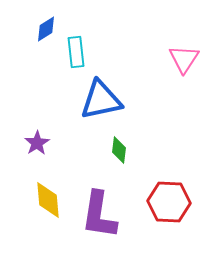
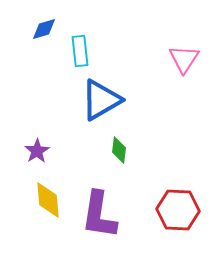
blue diamond: moved 2 px left; rotated 16 degrees clockwise
cyan rectangle: moved 4 px right, 1 px up
blue triangle: rotated 18 degrees counterclockwise
purple star: moved 8 px down
red hexagon: moved 9 px right, 8 px down
